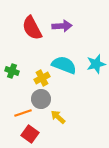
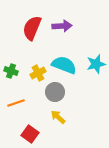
red semicircle: rotated 50 degrees clockwise
green cross: moved 1 px left
yellow cross: moved 4 px left, 5 px up
gray circle: moved 14 px right, 7 px up
orange line: moved 7 px left, 10 px up
